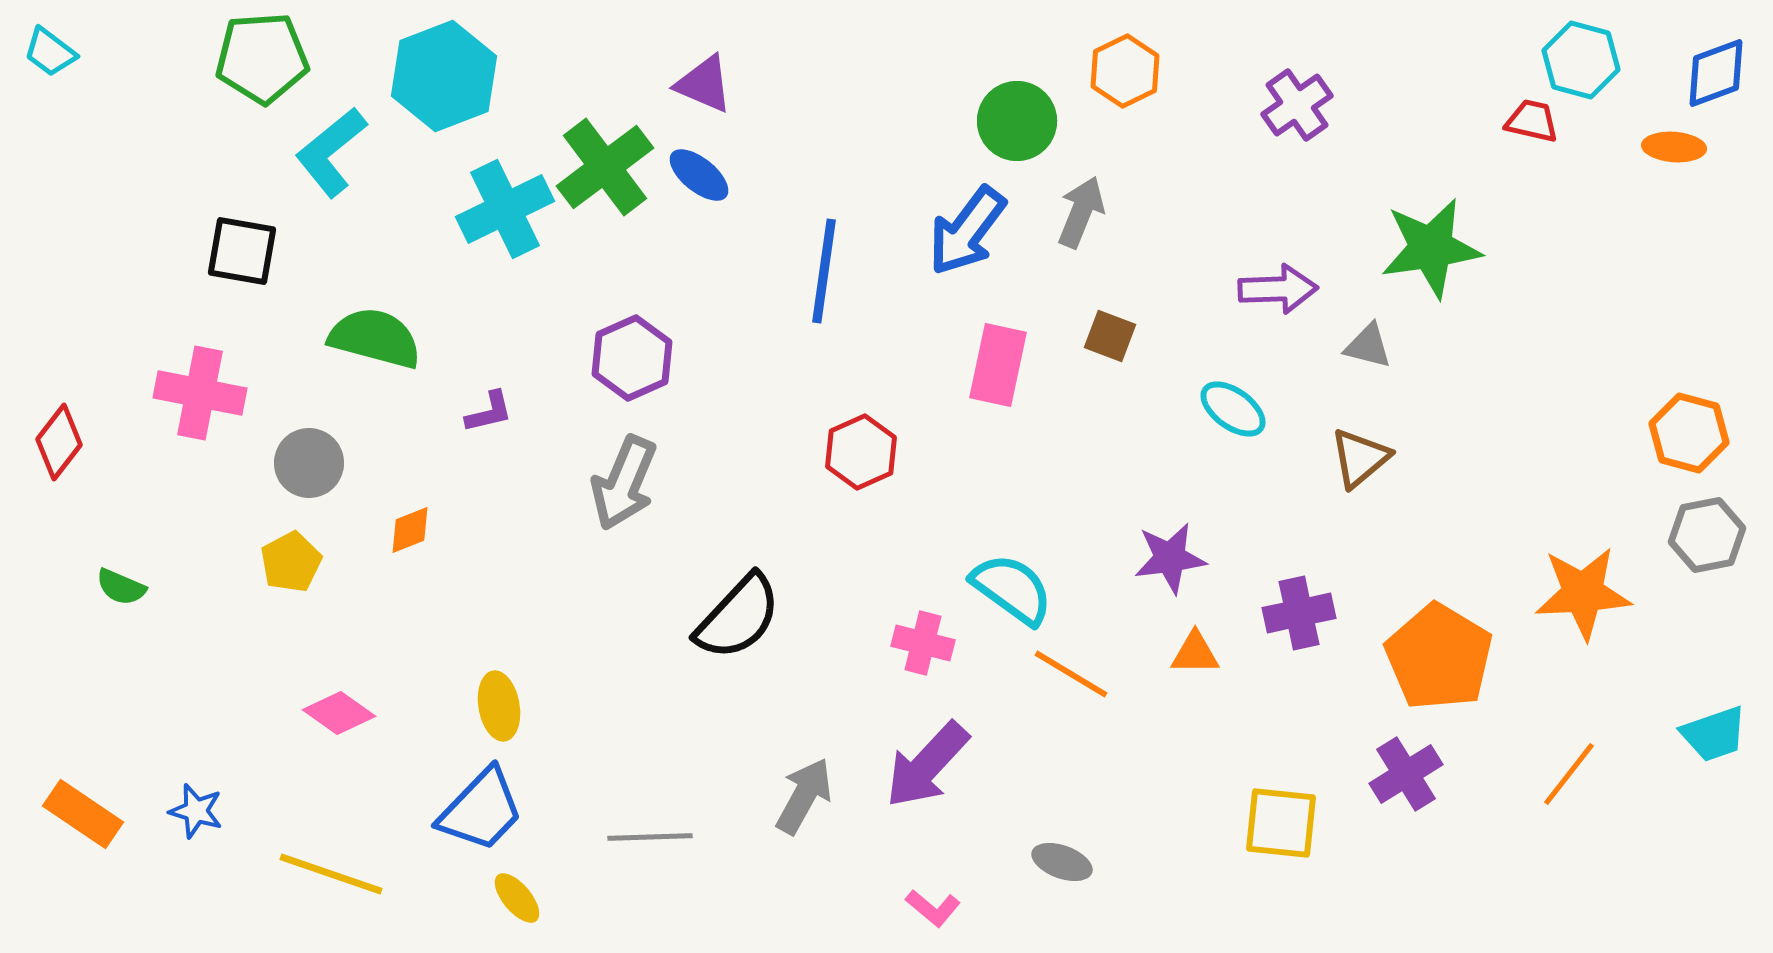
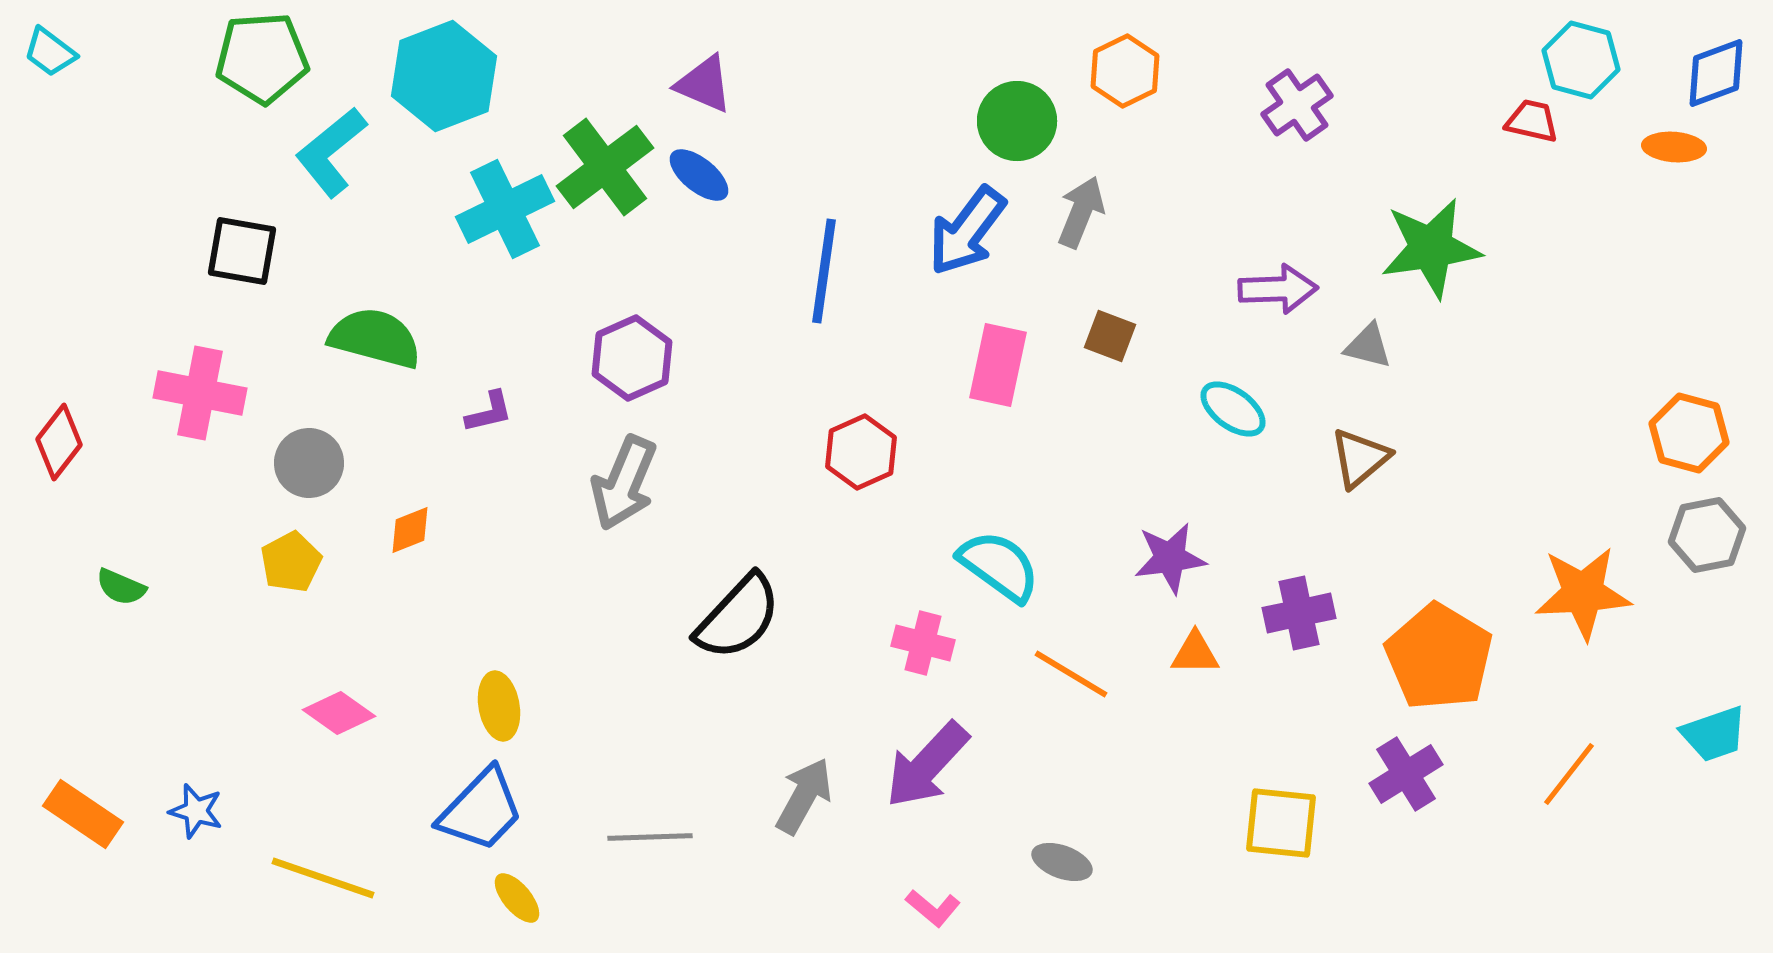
cyan semicircle at (1012, 589): moved 13 px left, 23 px up
yellow line at (331, 874): moved 8 px left, 4 px down
